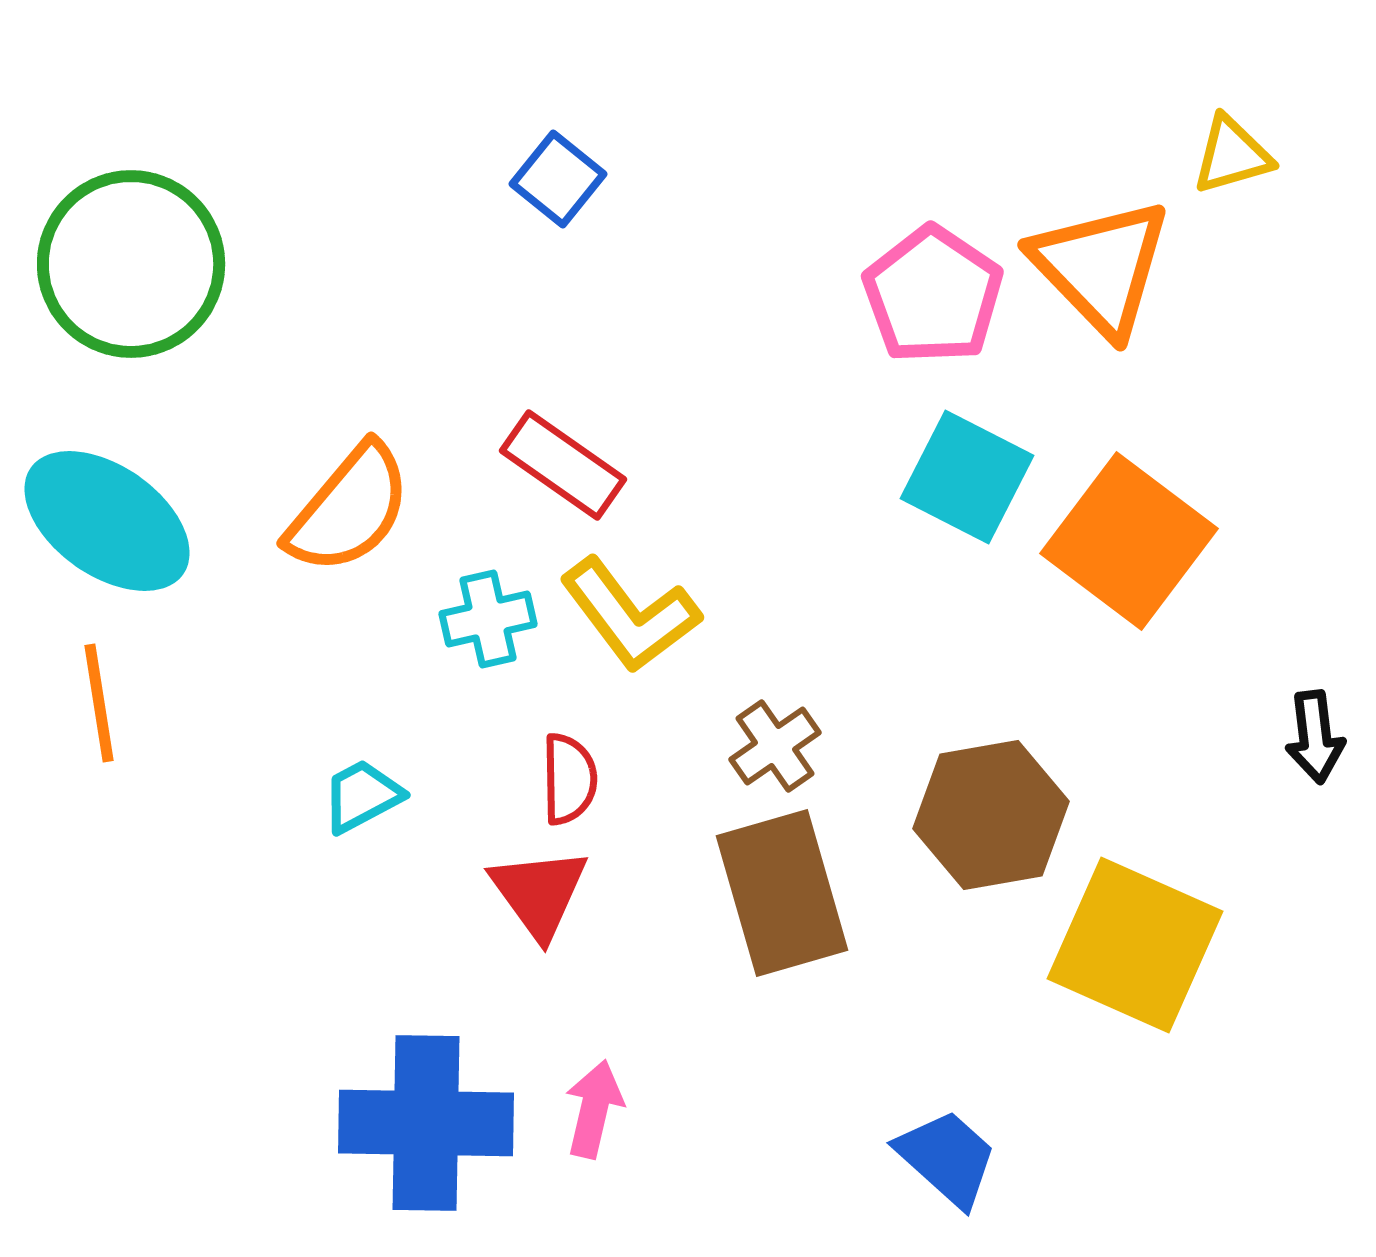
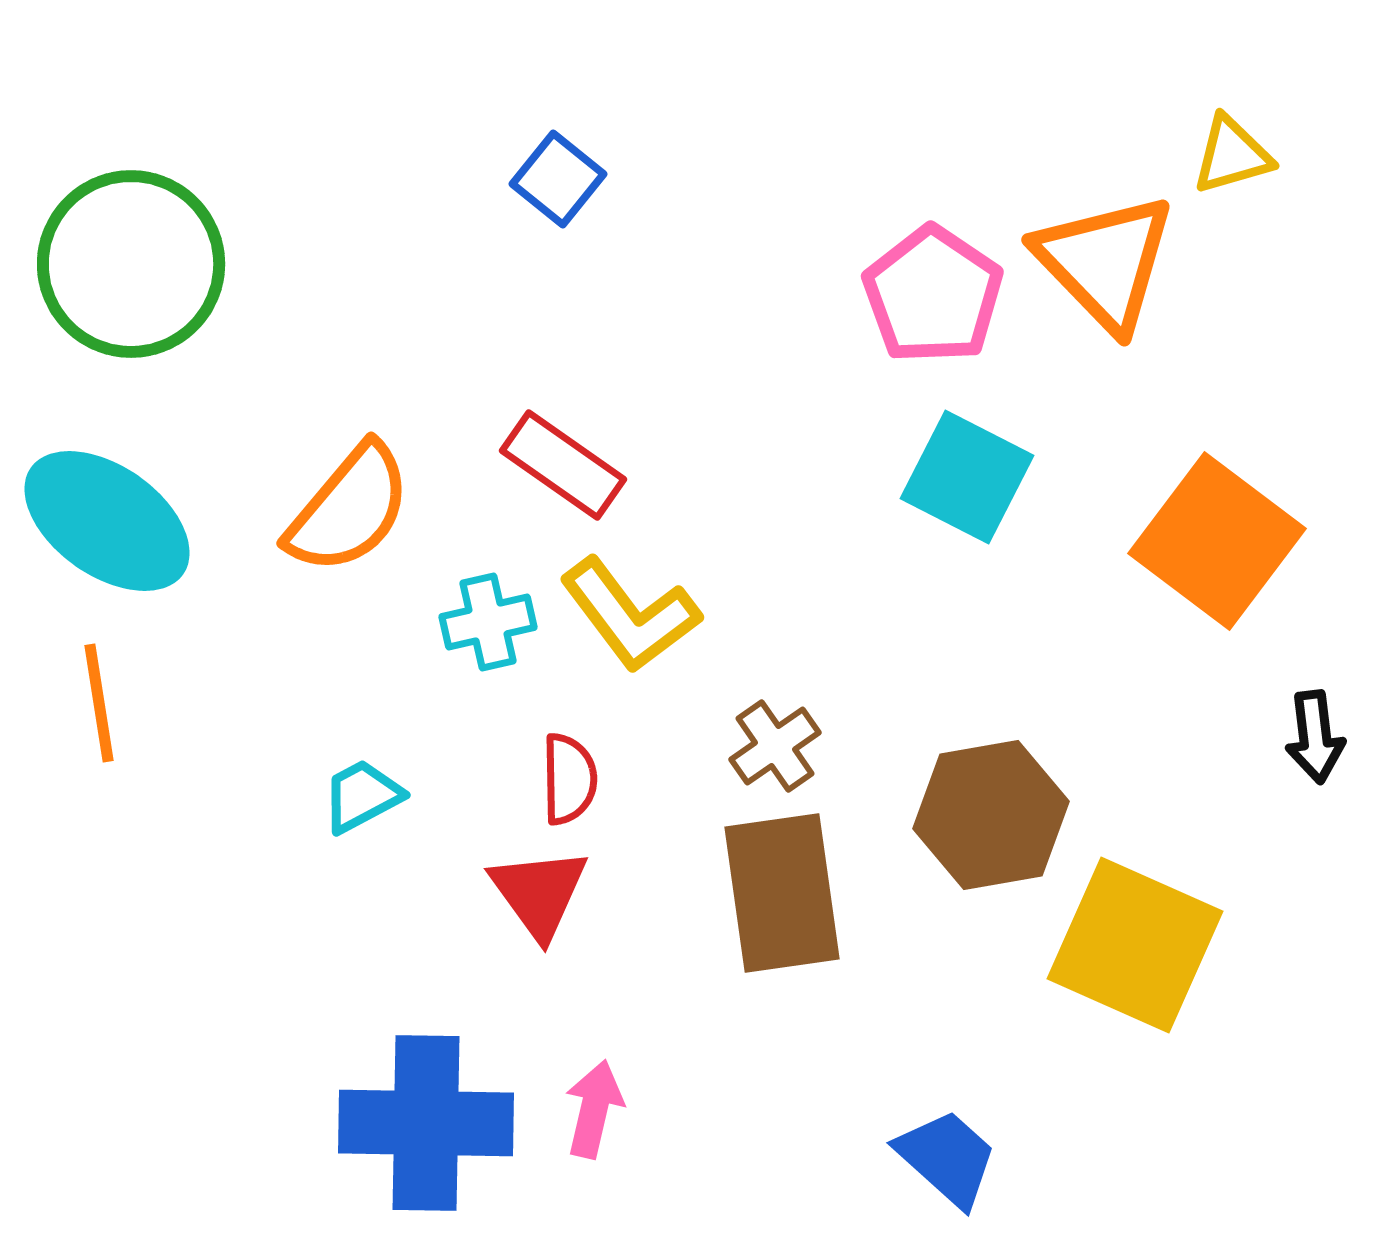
orange triangle: moved 4 px right, 5 px up
orange square: moved 88 px right
cyan cross: moved 3 px down
brown rectangle: rotated 8 degrees clockwise
